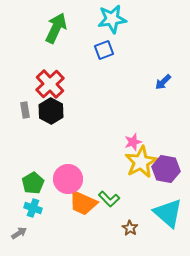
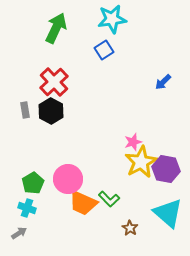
blue square: rotated 12 degrees counterclockwise
red cross: moved 4 px right, 2 px up
cyan cross: moved 6 px left
